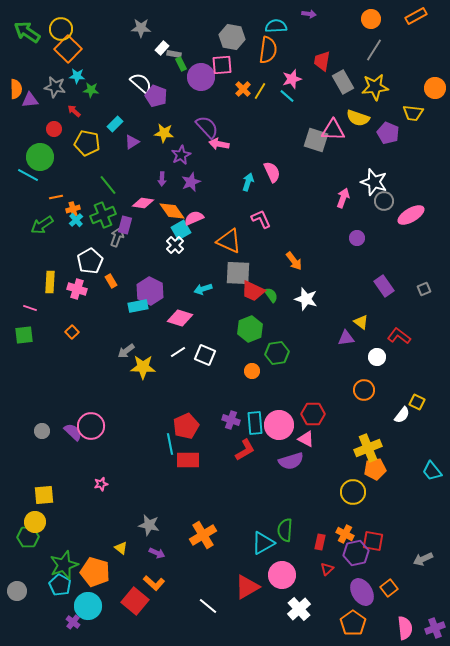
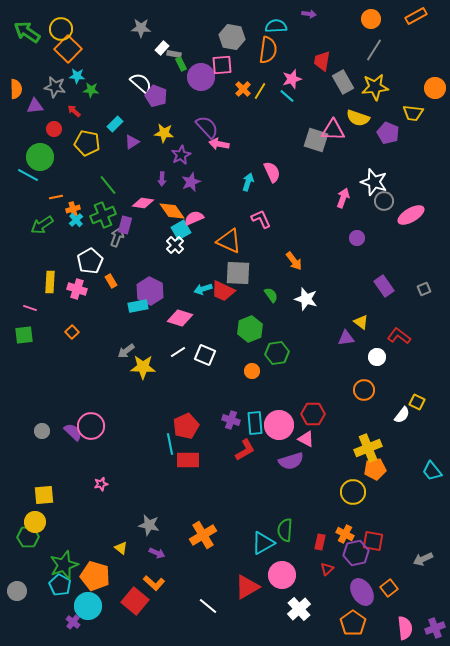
purple triangle at (30, 100): moved 5 px right, 6 px down
red trapezoid at (253, 291): moved 30 px left
orange pentagon at (95, 572): moved 4 px down
